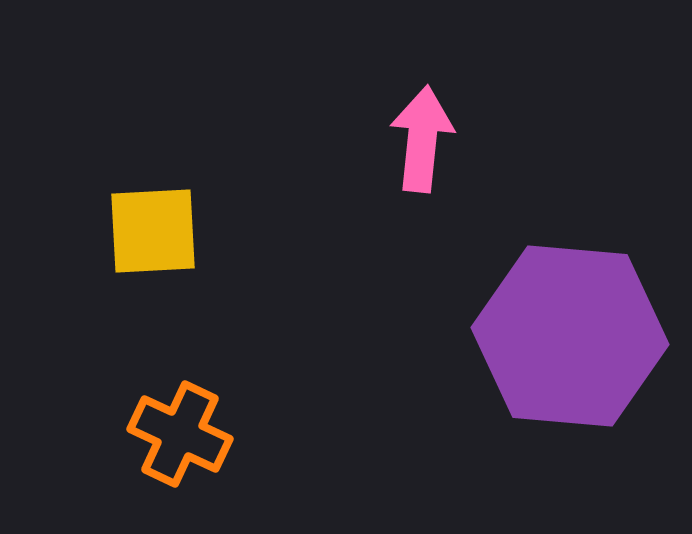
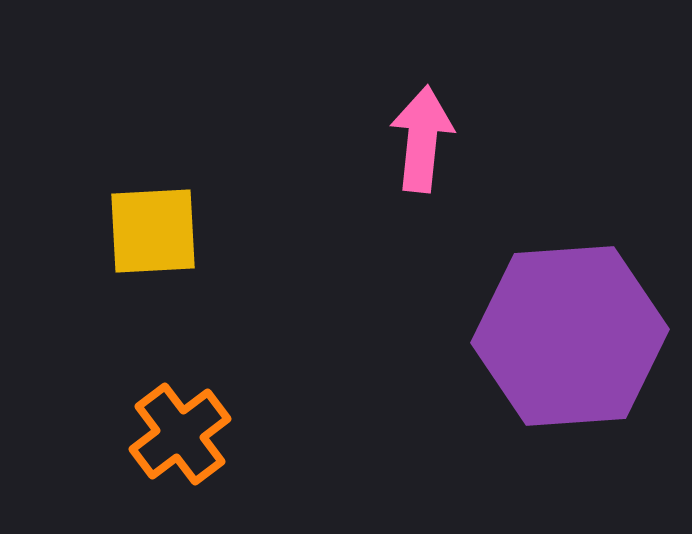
purple hexagon: rotated 9 degrees counterclockwise
orange cross: rotated 28 degrees clockwise
